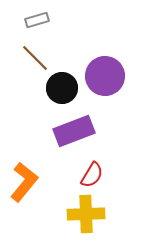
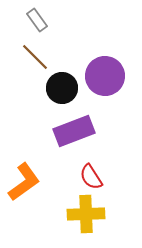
gray rectangle: rotated 70 degrees clockwise
brown line: moved 1 px up
red semicircle: moved 1 px left, 2 px down; rotated 116 degrees clockwise
orange L-shape: rotated 15 degrees clockwise
